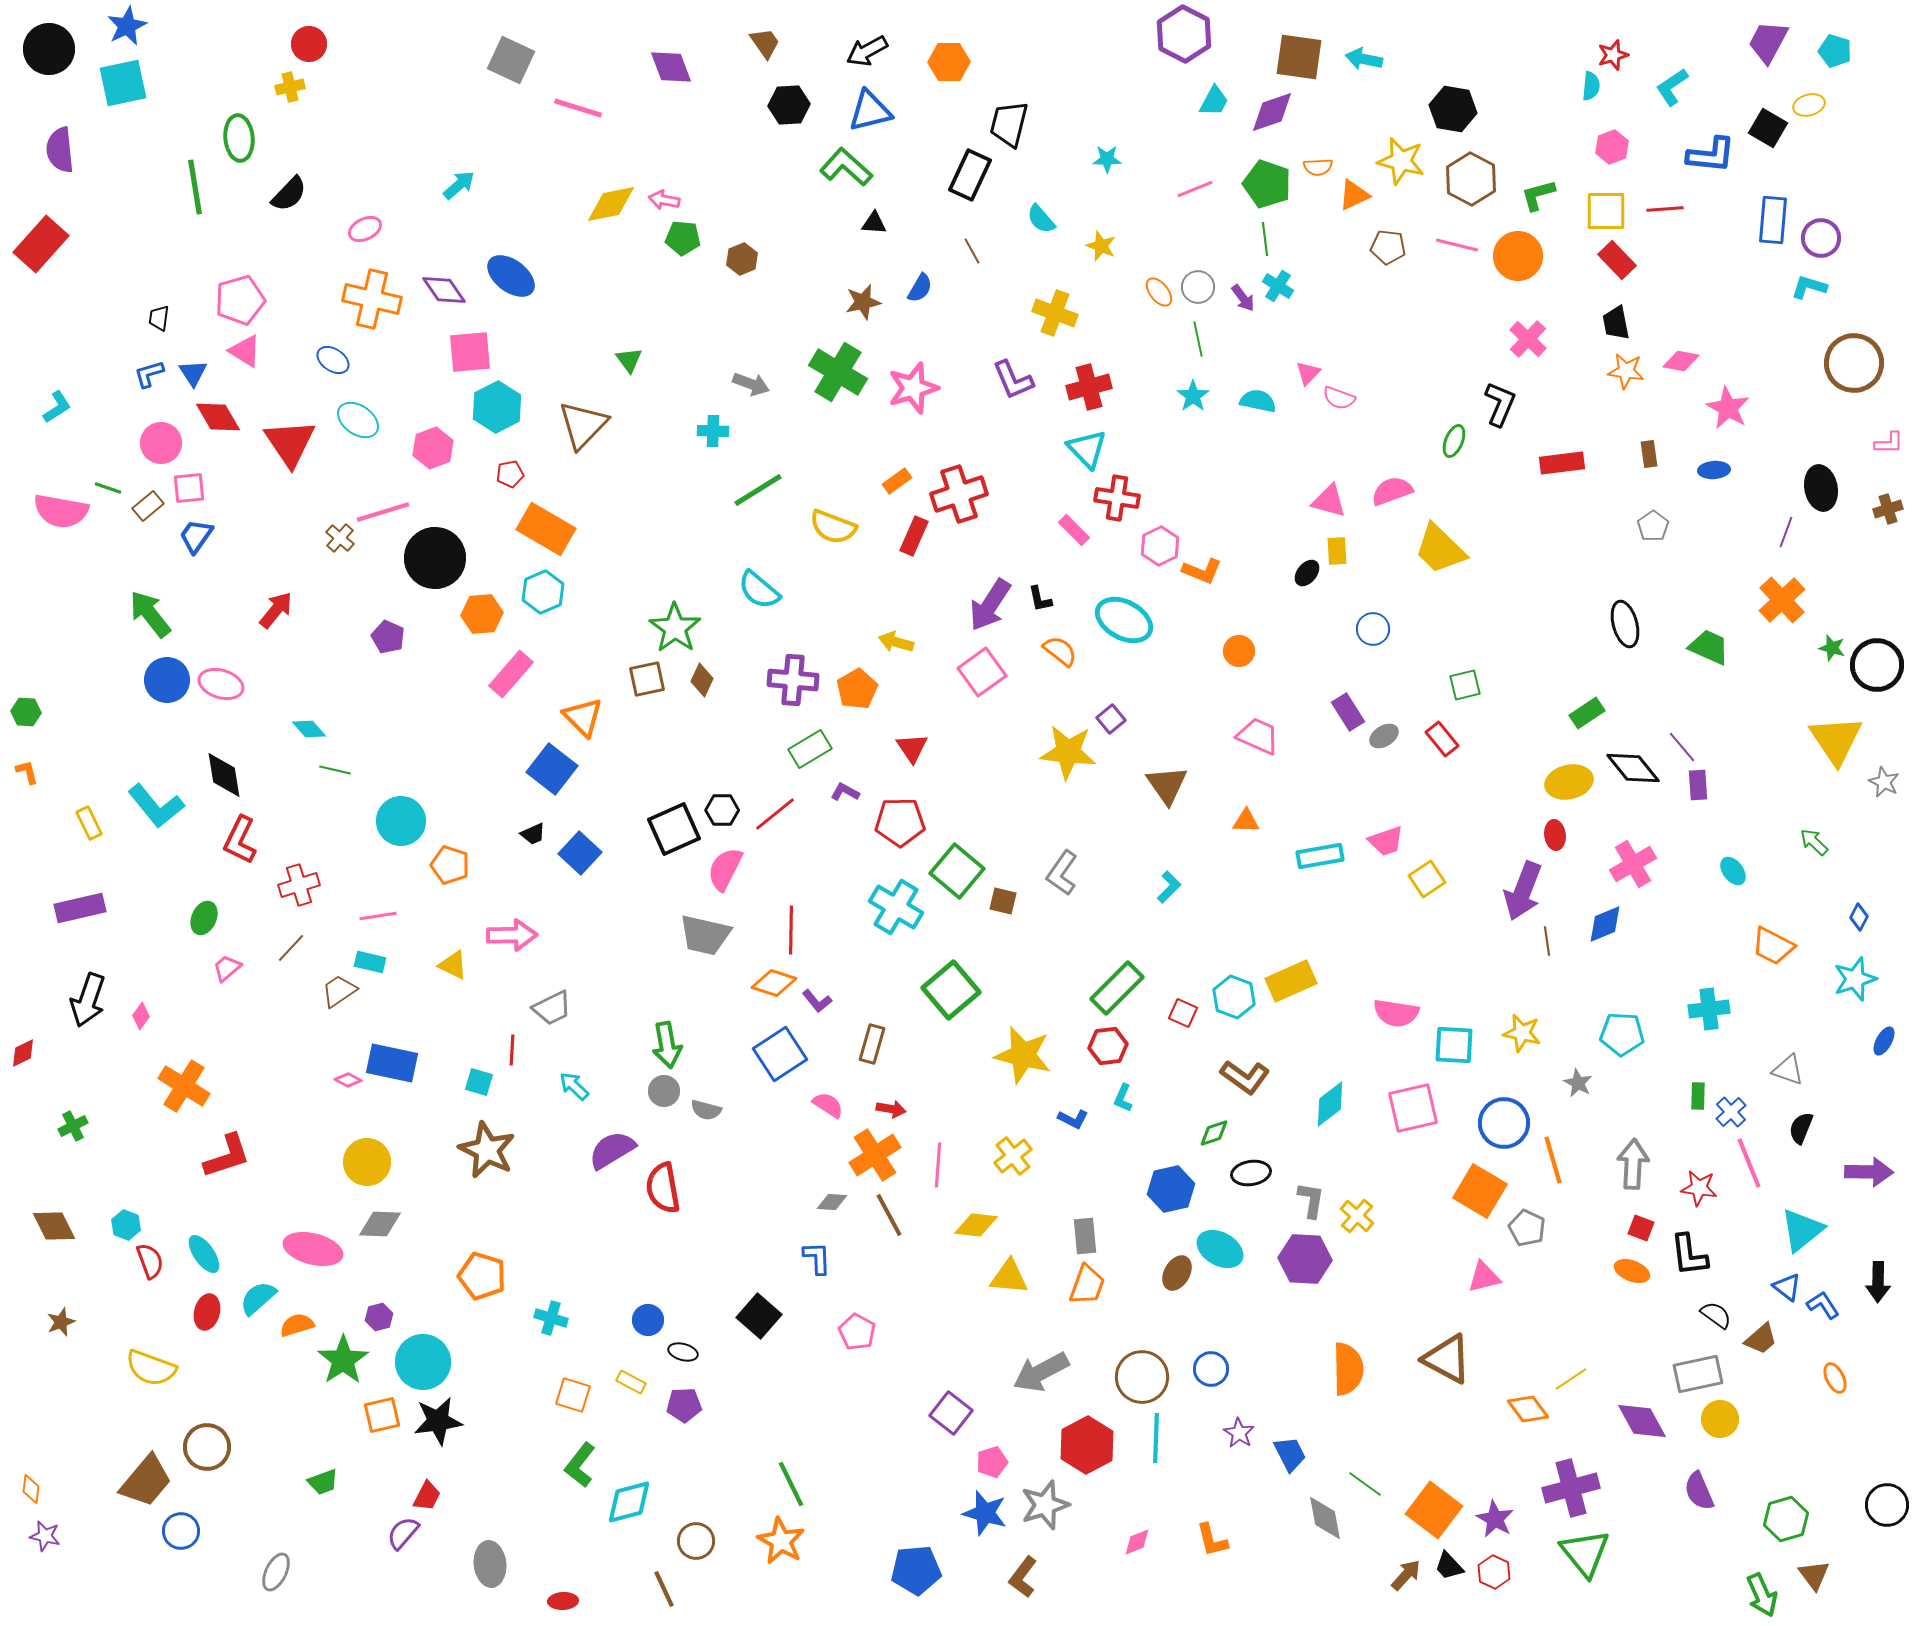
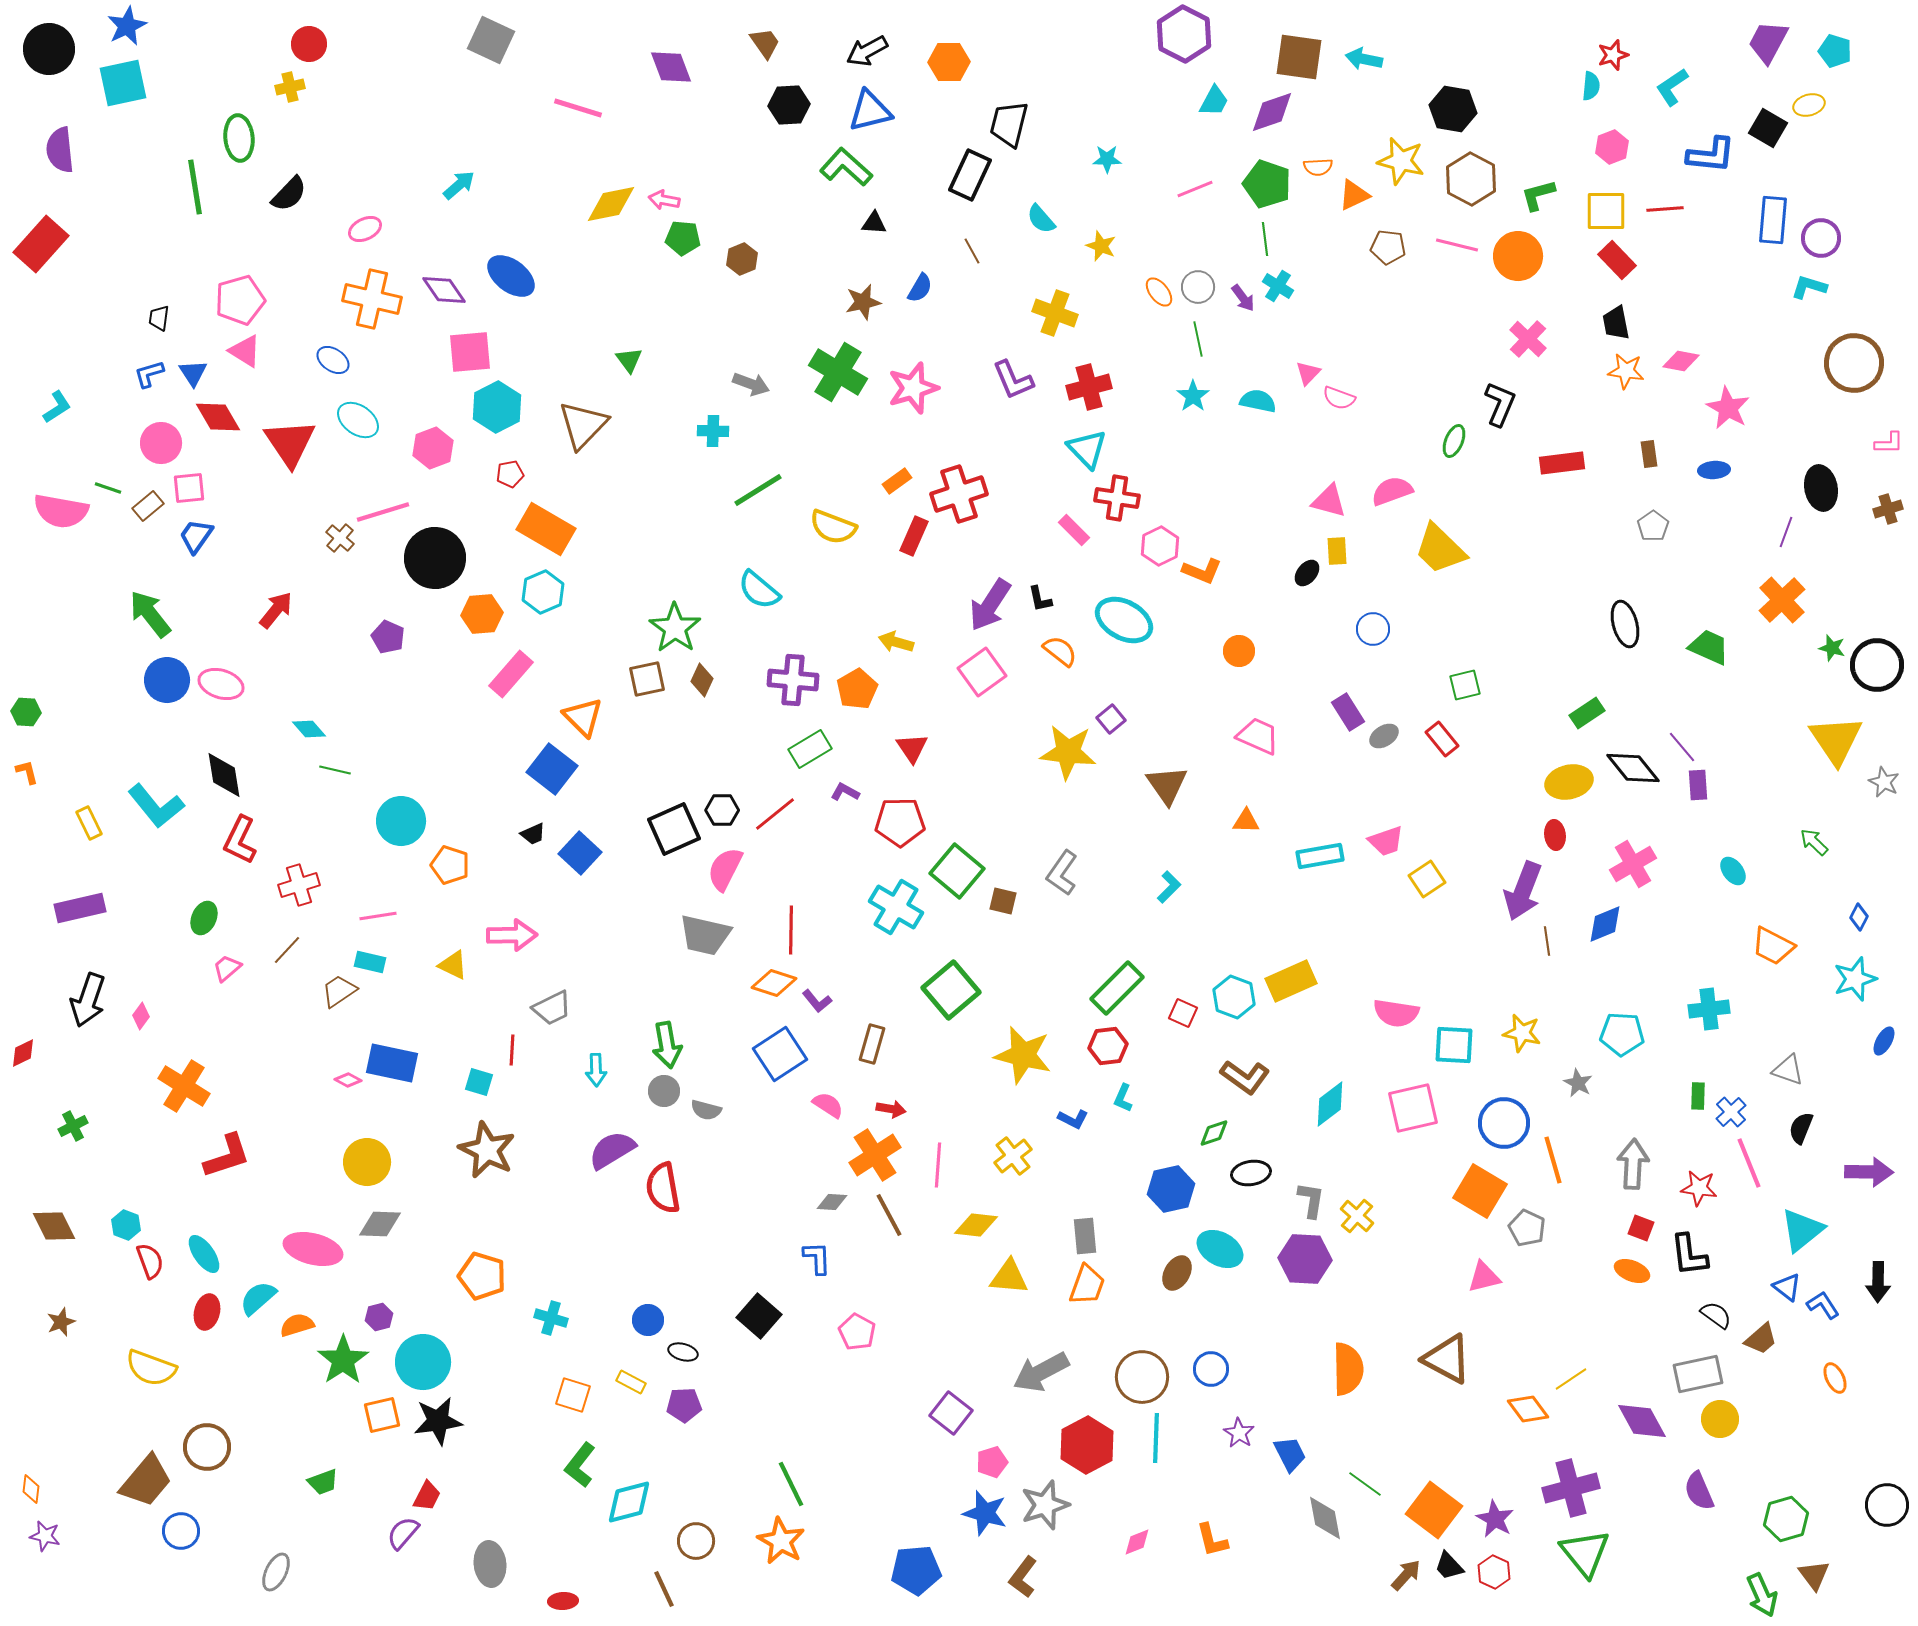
gray square at (511, 60): moved 20 px left, 20 px up
brown line at (291, 948): moved 4 px left, 2 px down
cyan arrow at (574, 1086): moved 22 px right, 16 px up; rotated 136 degrees counterclockwise
